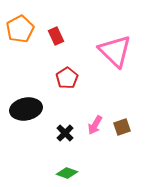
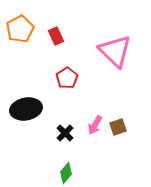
brown square: moved 4 px left
green diamond: moved 1 px left; rotated 70 degrees counterclockwise
